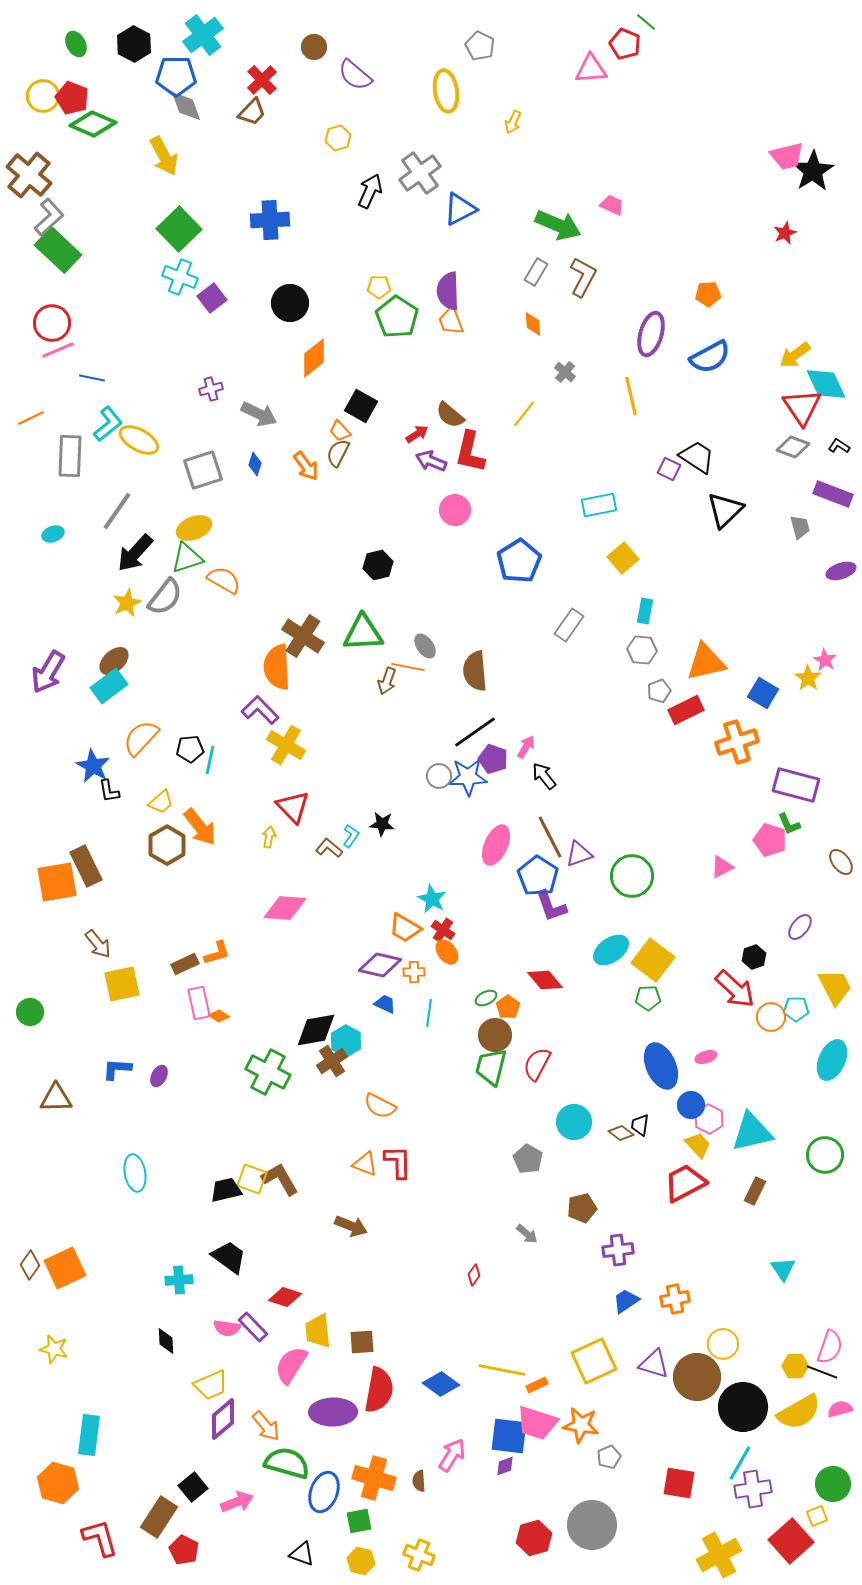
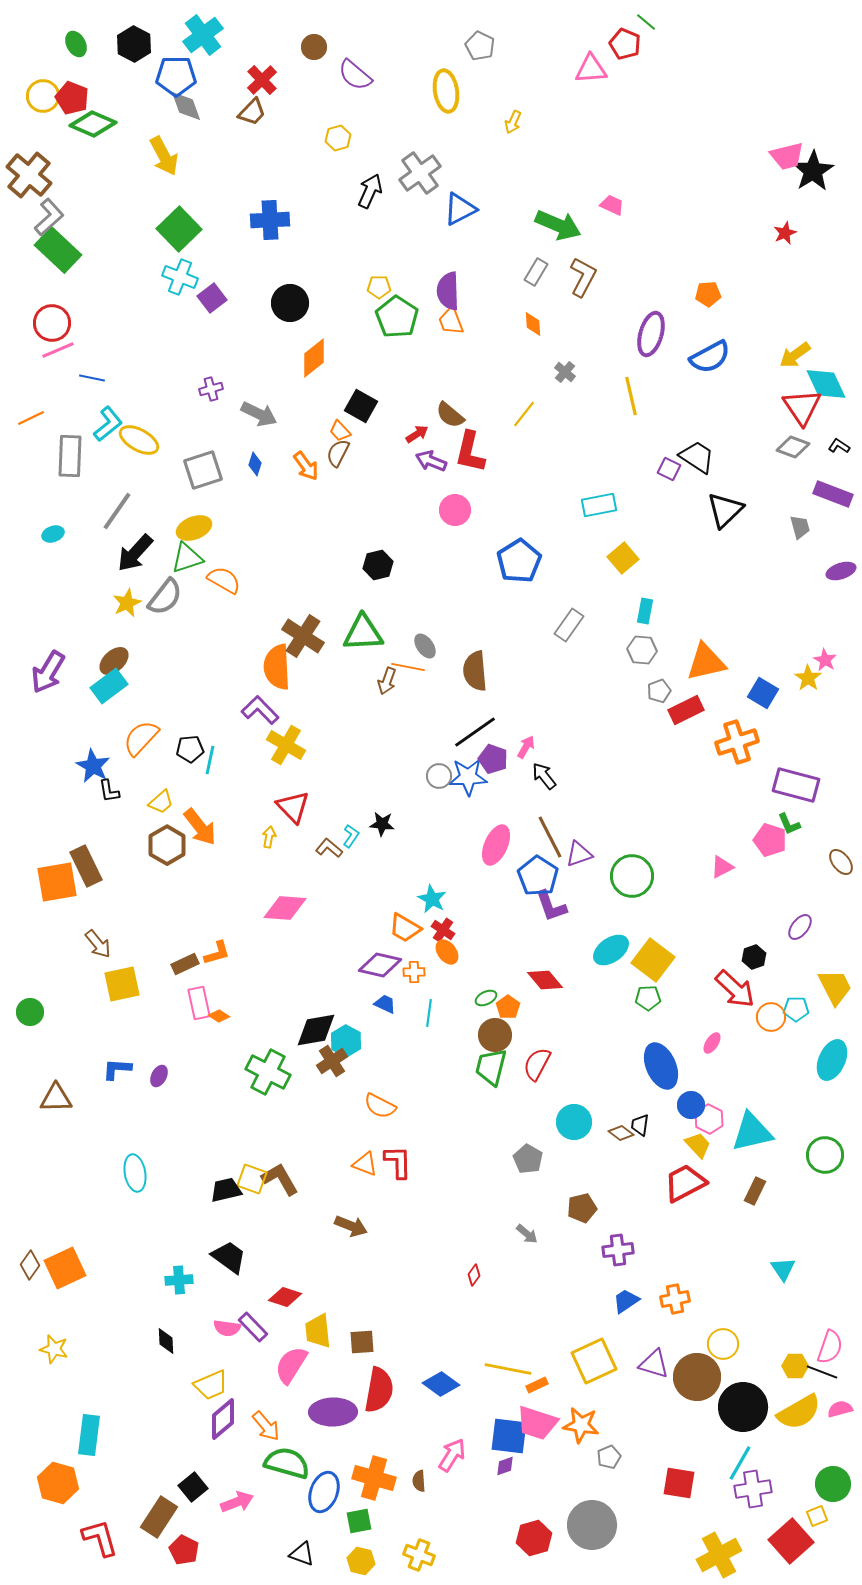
pink ellipse at (706, 1057): moved 6 px right, 14 px up; rotated 40 degrees counterclockwise
yellow line at (502, 1370): moved 6 px right, 1 px up
